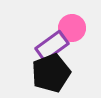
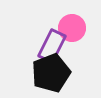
purple rectangle: rotated 28 degrees counterclockwise
